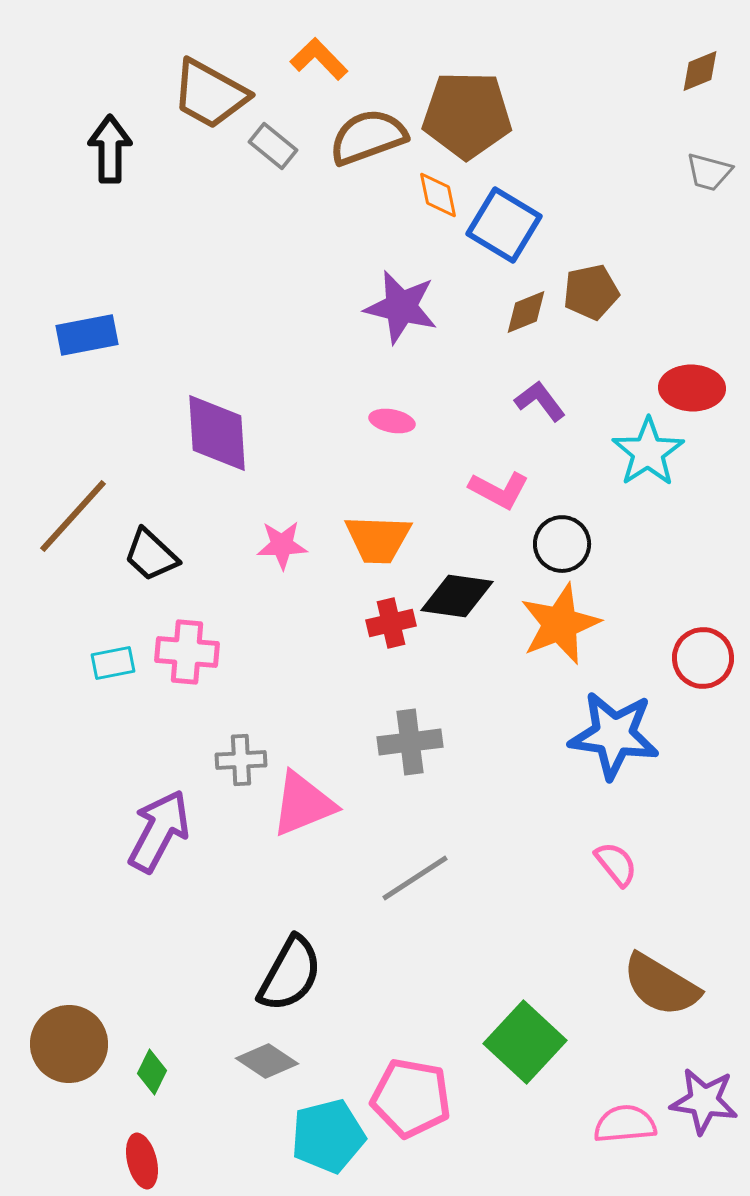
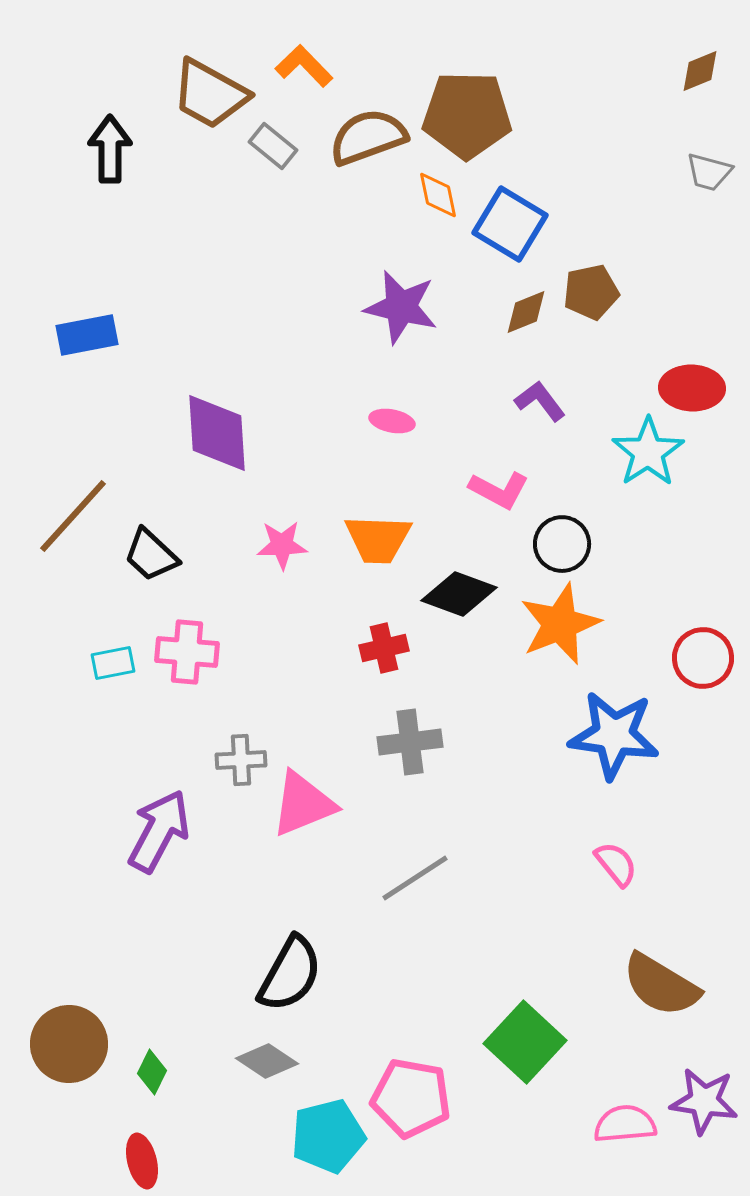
orange L-shape at (319, 59): moved 15 px left, 7 px down
blue square at (504, 225): moved 6 px right, 1 px up
black diamond at (457, 596): moved 2 px right, 2 px up; rotated 12 degrees clockwise
red cross at (391, 623): moved 7 px left, 25 px down
